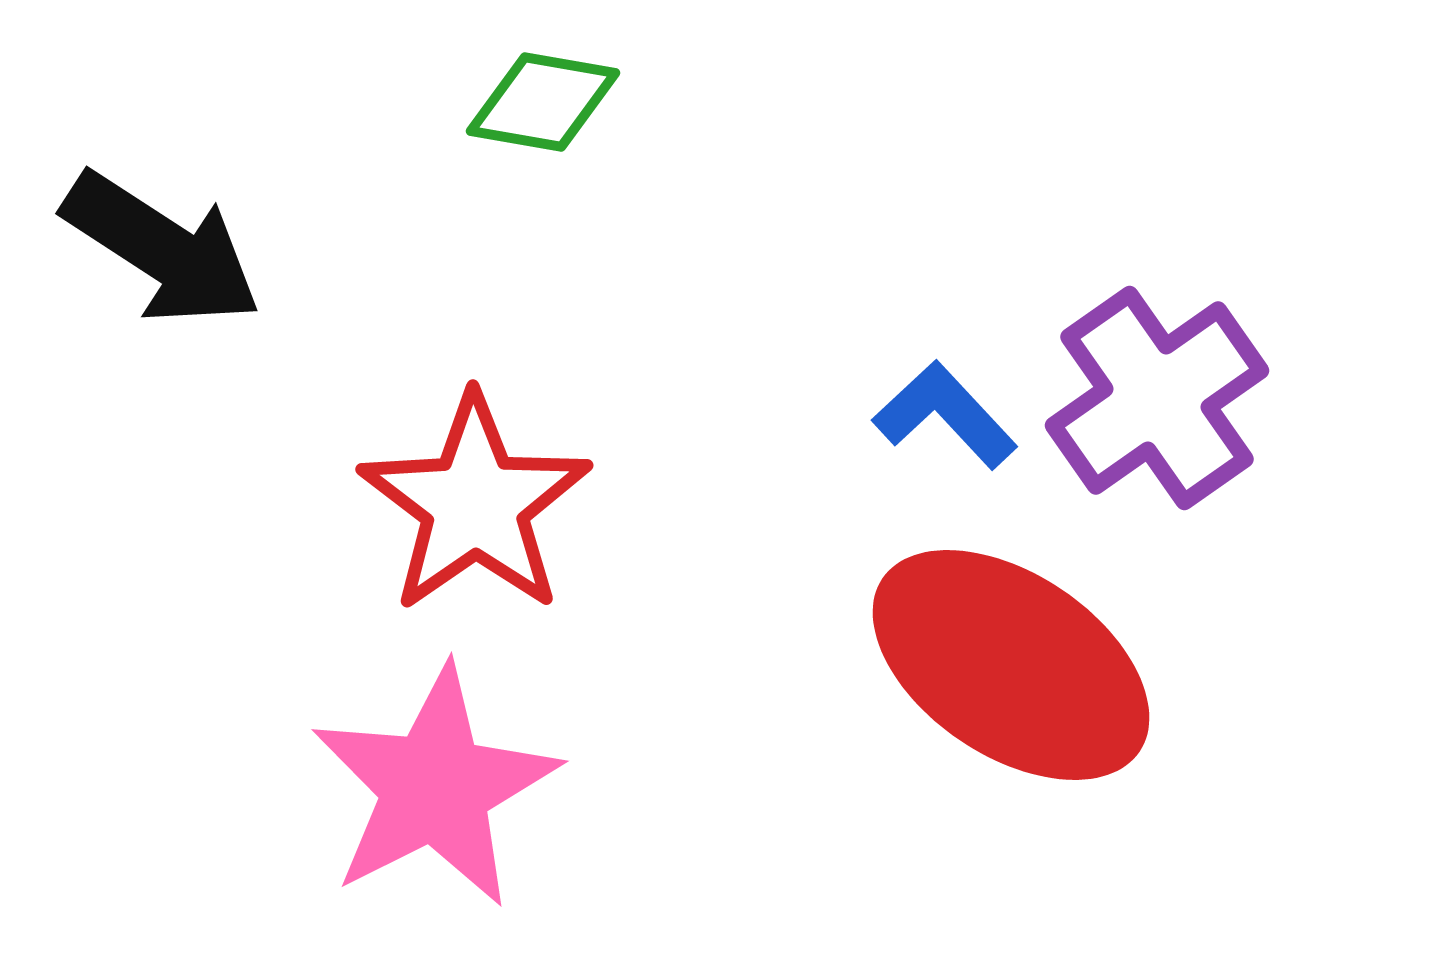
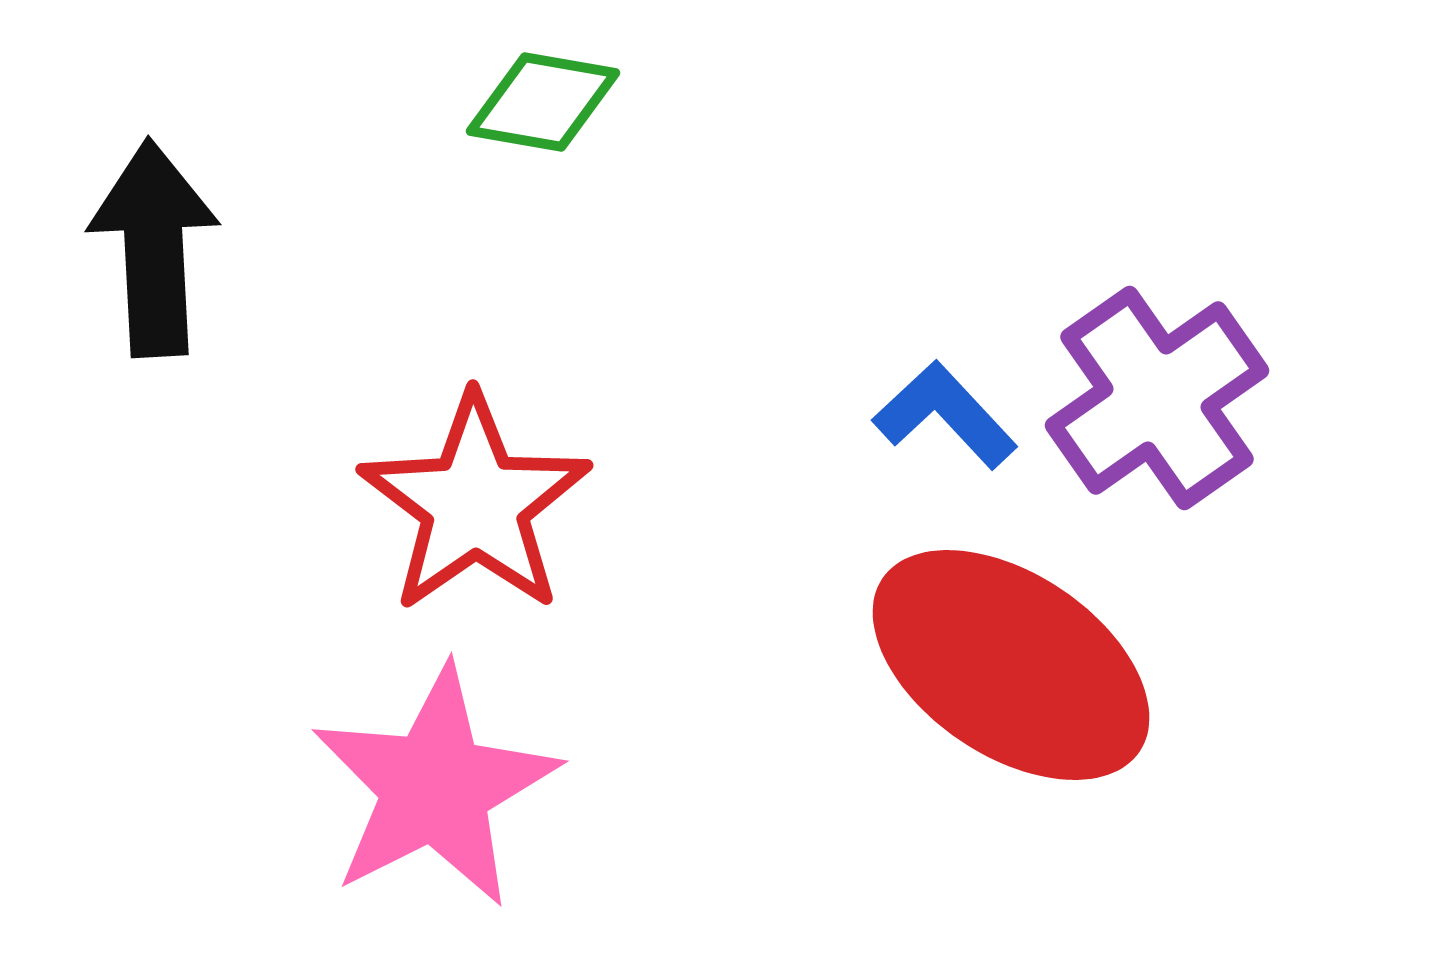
black arrow: moved 8 px left, 1 px up; rotated 126 degrees counterclockwise
